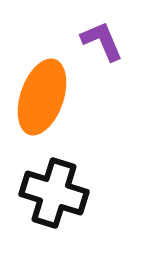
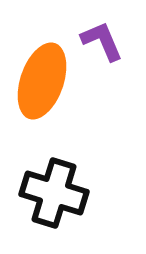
orange ellipse: moved 16 px up
